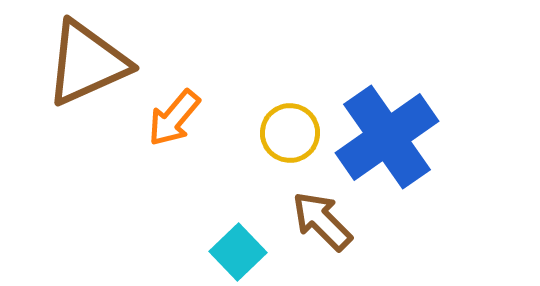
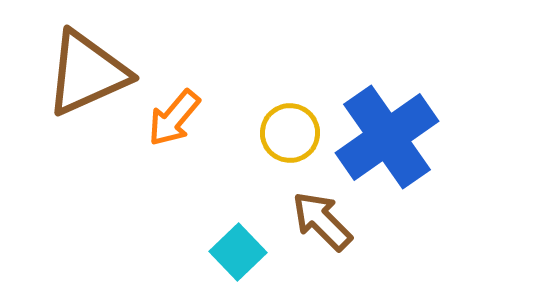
brown triangle: moved 10 px down
